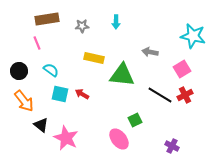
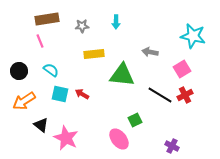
pink line: moved 3 px right, 2 px up
yellow rectangle: moved 4 px up; rotated 18 degrees counterclockwise
orange arrow: rotated 95 degrees clockwise
